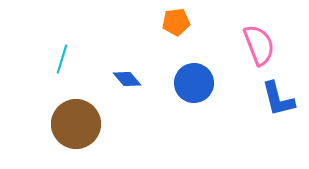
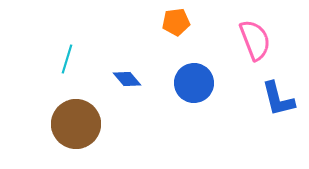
pink semicircle: moved 4 px left, 5 px up
cyan line: moved 5 px right
